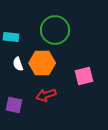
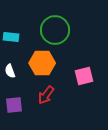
white semicircle: moved 8 px left, 7 px down
red arrow: rotated 36 degrees counterclockwise
purple square: rotated 18 degrees counterclockwise
